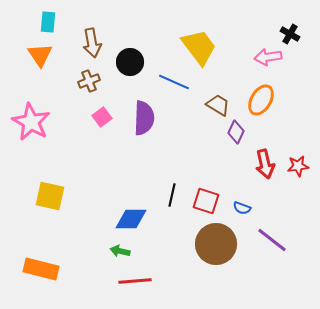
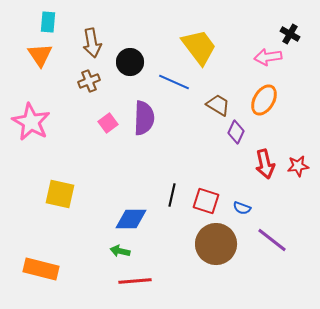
orange ellipse: moved 3 px right
pink square: moved 6 px right, 6 px down
yellow square: moved 10 px right, 2 px up
